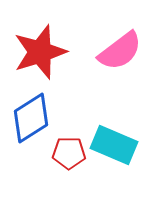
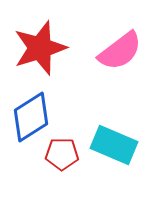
red star: moved 4 px up
blue diamond: moved 1 px up
red pentagon: moved 7 px left, 1 px down
